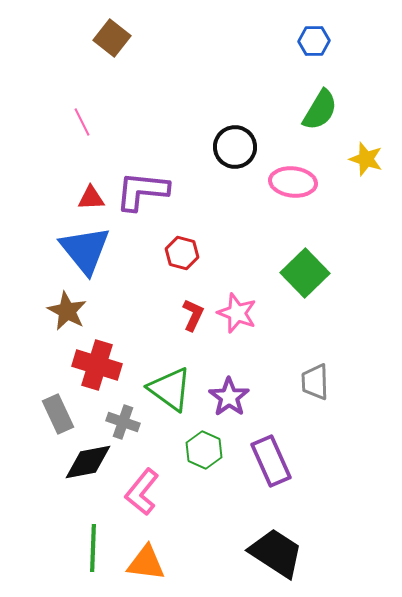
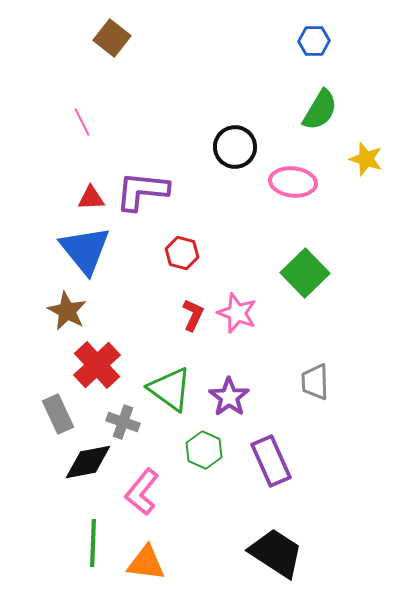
red cross: rotated 30 degrees clockwise
green line: moved 5 px up
